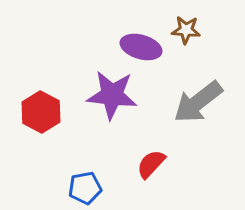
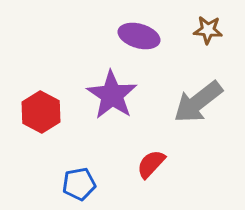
brown star: moved 22 px right
purple ellipse: moved 2 px left, 11 px up
purple star: rotated 27 degrees clockwise
blue pentagon: moved 6 px left, 4 px up
